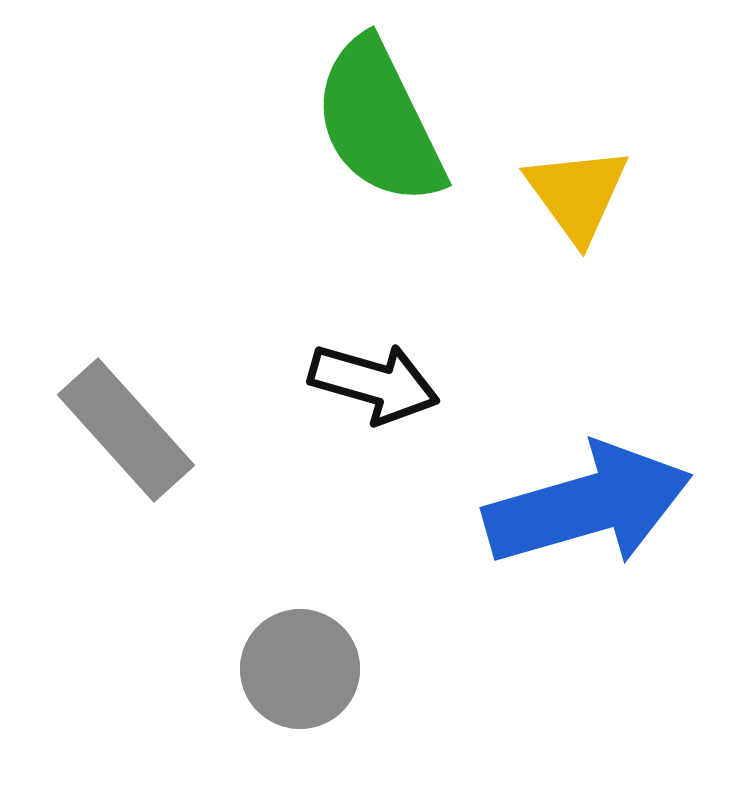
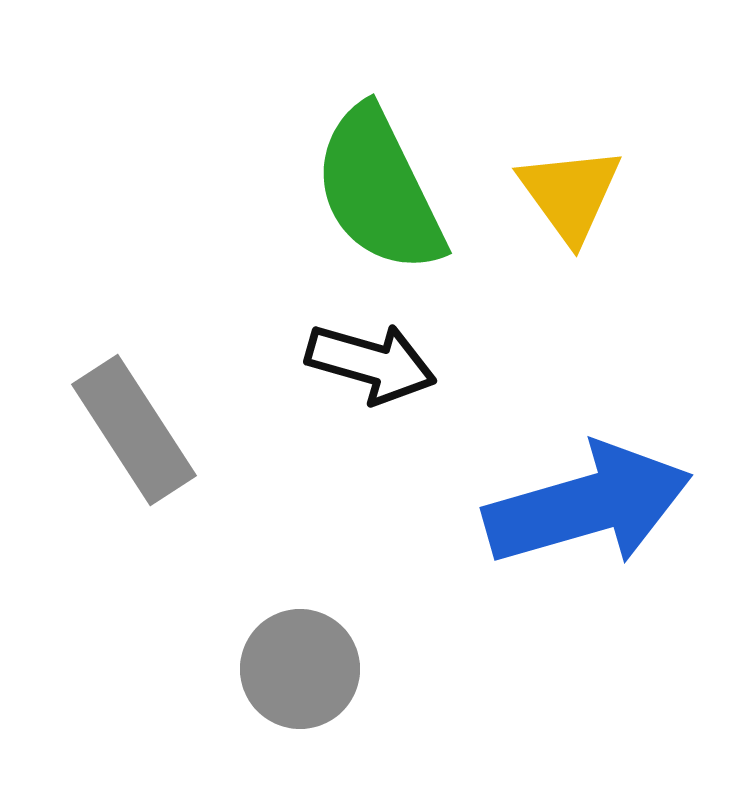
green semicircle: moved 68 px down
yellow triangle: moved 7 px left
black arrow: moved 3 px left, 20 px up
gray rectangle: moved 8 px right; rotated 9 degrees clockwise
